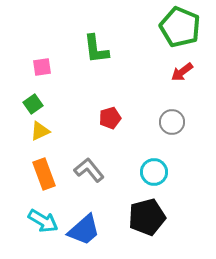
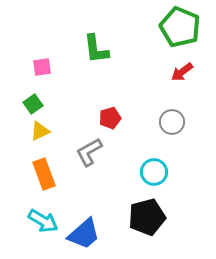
gray L-shape: moved 18 px up; rotated 80 degrees counterclockwise
blue trapezoid: moved 4 px down
